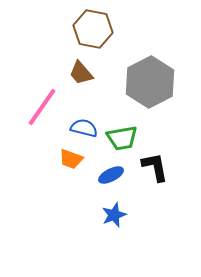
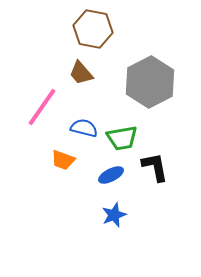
orange trapezoid: moved 8 px left, 1 px down
